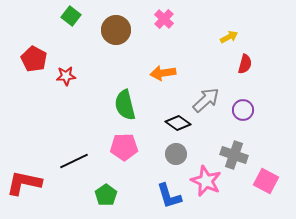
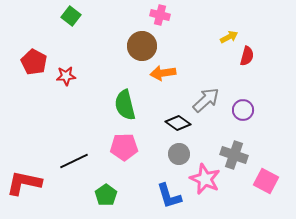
pink cross: moved 4 px left, 4 px up; rotated 30 degrees counterclockwise
brown circle: moved 26 px right, 16 px down
red pentagon: moved 3 px down
red semicircle: moved 2 px right, 8 px up
gray circle: moved 3 px right
pink star: moved 1 px left, 2 px up
